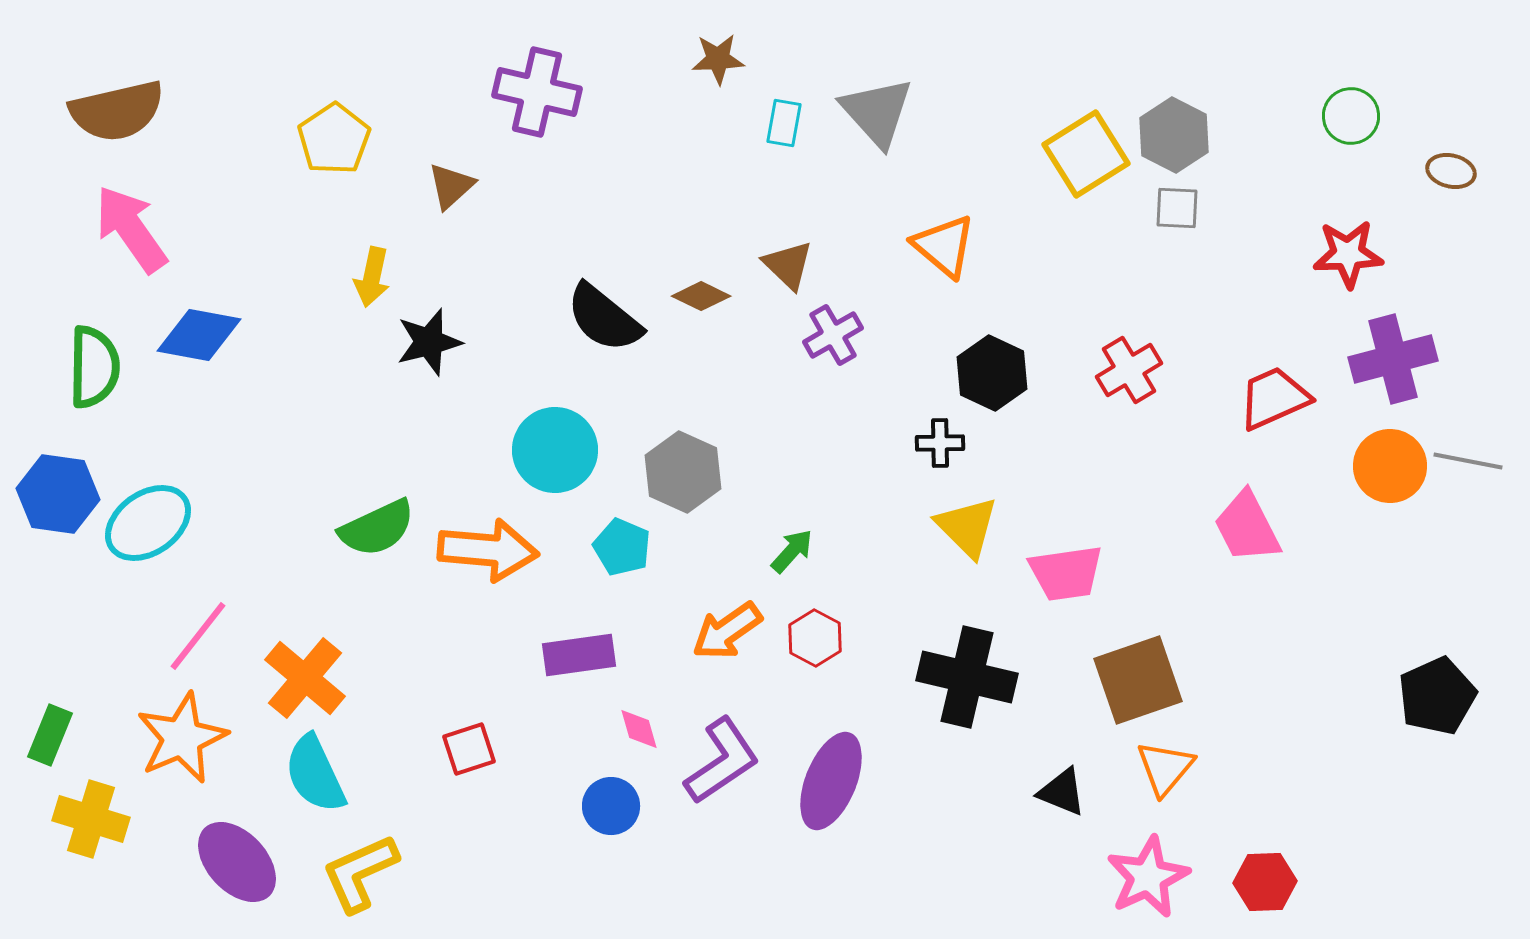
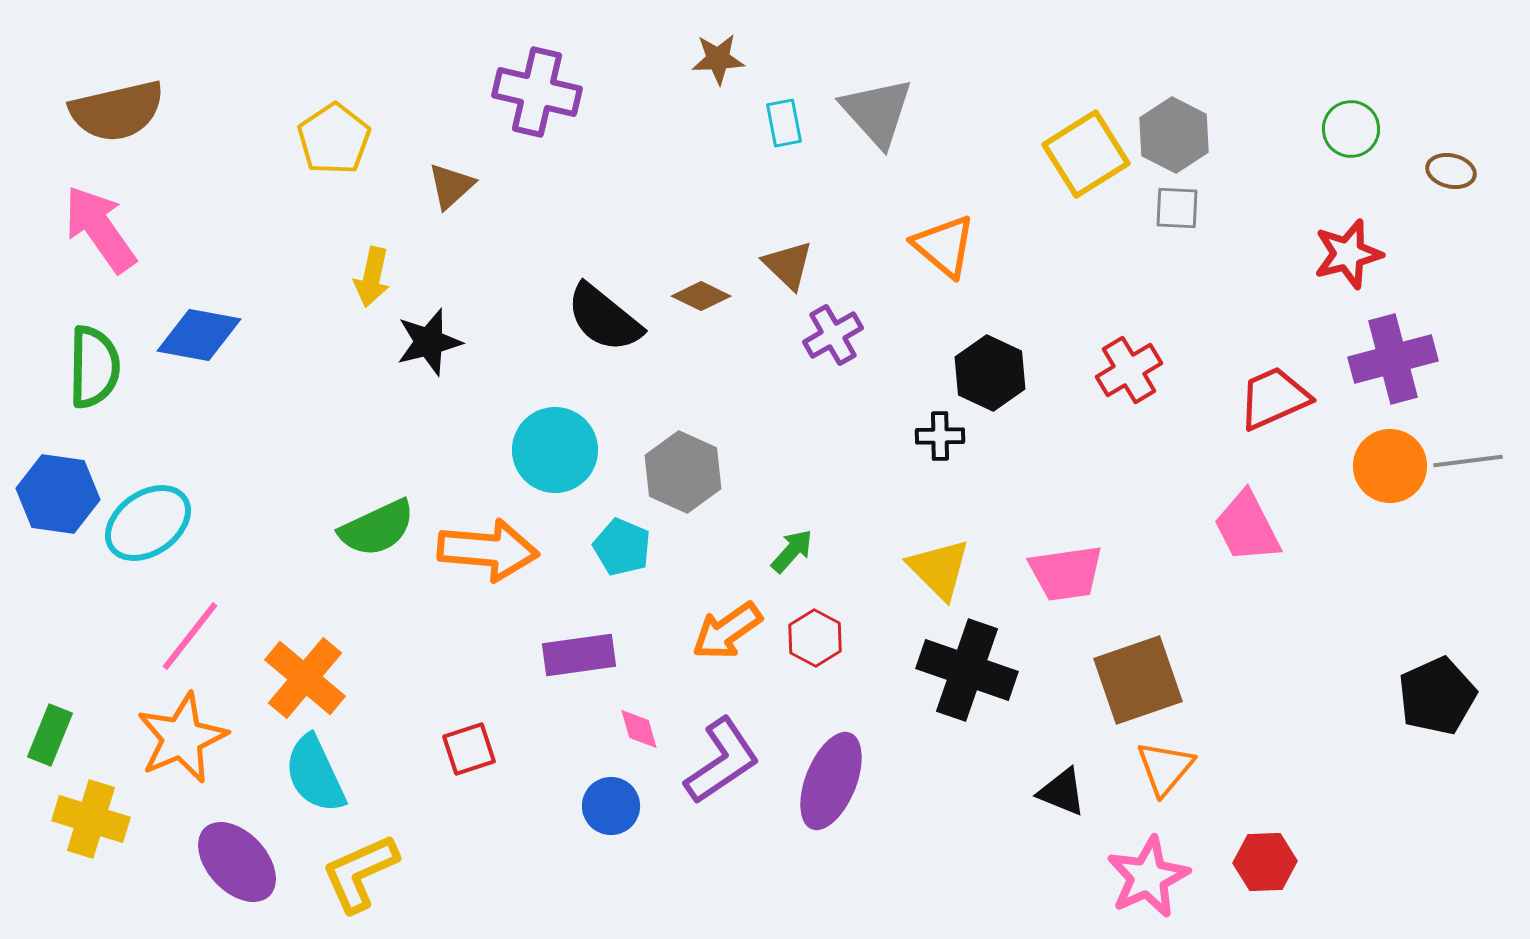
green circle at (1351, 116): moved 13 px down
cyan rectangle at (784, 123): rotated 21 degrees counterclockwise
pink arrow at (131, 229): moved 31 px left
red star at (1348, 254): rotated 12 degrees counterclockwise
black hexagon at (992, 373): moved 2 px left
black cross at (940, 443): moved 7 px up
gray line at (1468, 461): rotated 18 degrees counterclockwise
yellow triangle at (967, 527): moved 28 px left, 42 px down
pink line at (198, 636): moved 8 px left
black cross at (967, 677): moved 7 px up; rotated 6 degrees clockwise
red hexagon at (1265, 882): moved 20 px up
